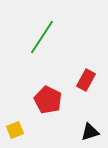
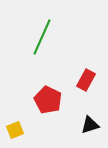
green line: rotated 9 degrees counterclockwise
black triangle: moved 7 px up
